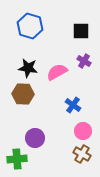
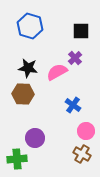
purple cross: moved 9 px left, 3 px up; rotated 16 degrees clockwise
pink circle: moved 3 px right
